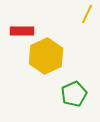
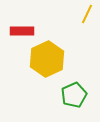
yellow hexagon: moved 1 px right, 3 px down
green pentagon: moved 1 px down
